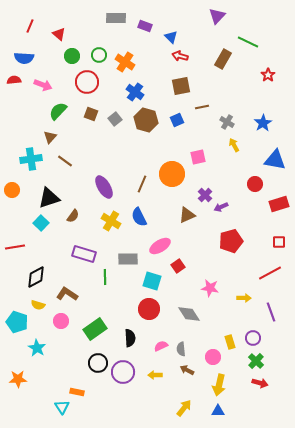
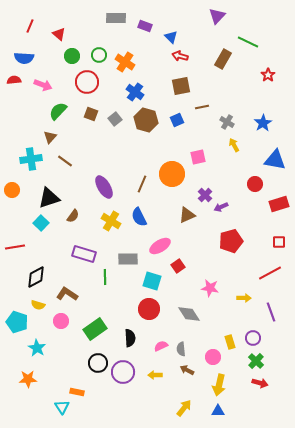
orange star at (18, 379): moved 10 px right
